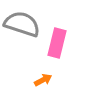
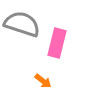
orange arrow: moved 1 px down; rotated 66 degrees clockwise
